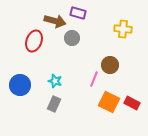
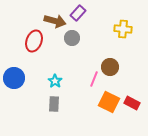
purple rectangle: rotated 63 degrees counterclockwise
brown circle: moved 2 px down
cyan star: rotated 16 degrees clockwise
blue circle: moved 6 px left, 7 px up
gray rectangle: rotated 21 degrees counterclockwise
